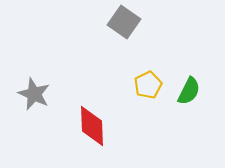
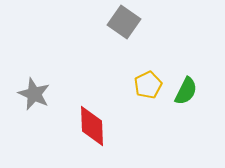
green semicircle: moved 3 px left
